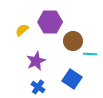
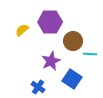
purple star: moved 15 px right
